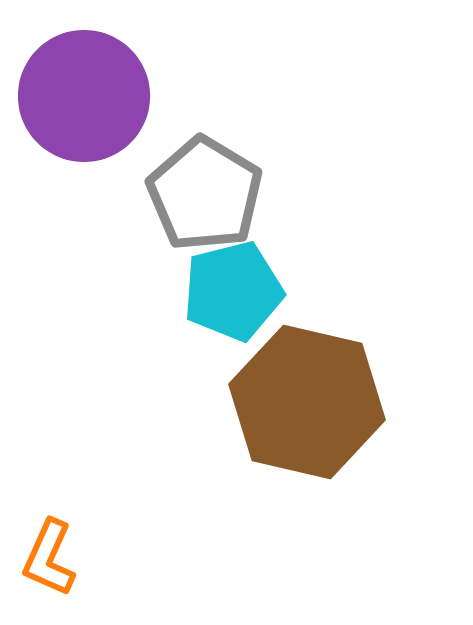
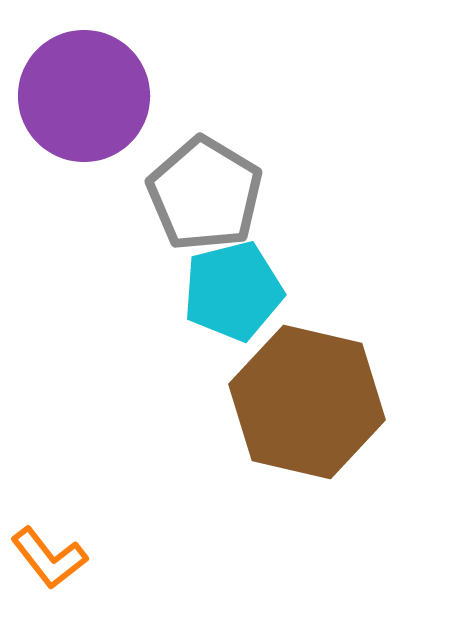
orange L-shape: rotated 62 degrees counterclockwise
